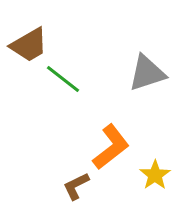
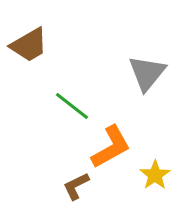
gray triangle: rotated 33 degrees counterclockwise
green line: moved 9 px right, 27 px down
orange L-shape: rotated 9 degrees clockwise
